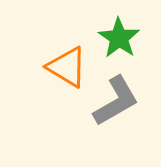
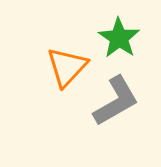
orange triangle: rotated 42 degrees clockwise
